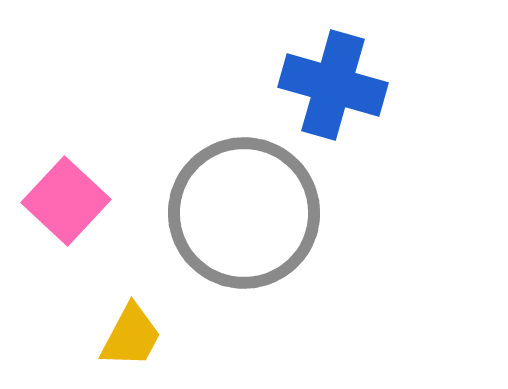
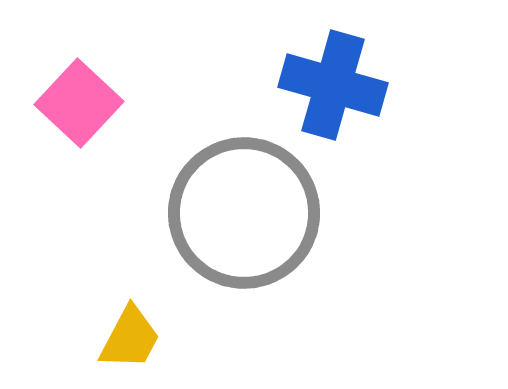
pink square: moved 13 px right, 98 px up
yellow trapezoid: moved 1 px left, 2 px down
